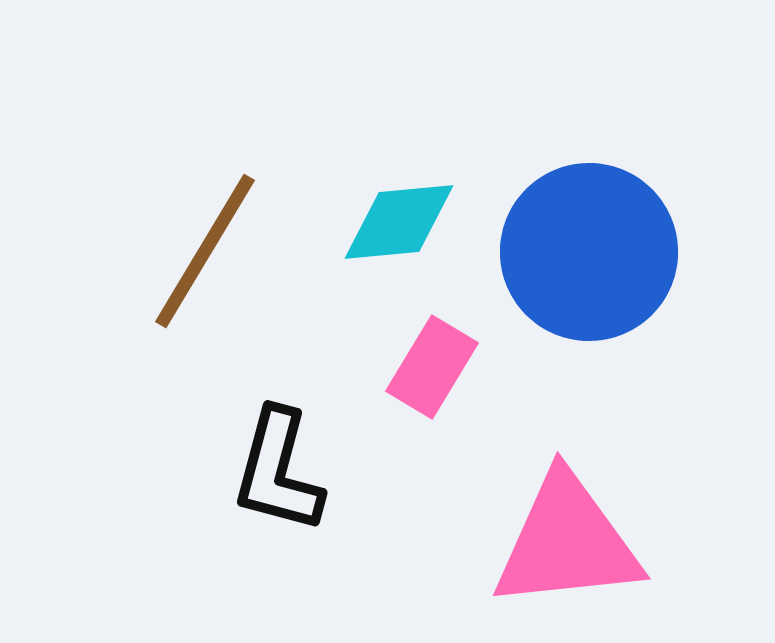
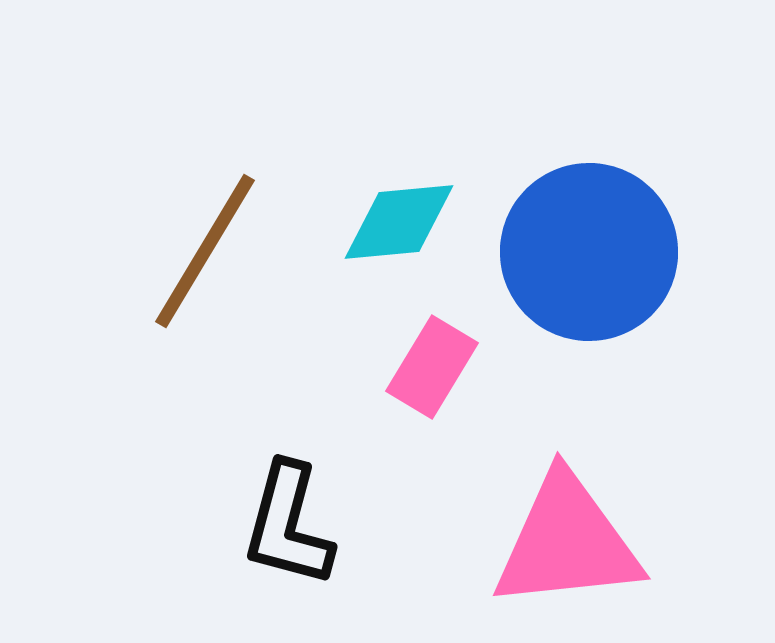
black L-shape: moved 10 px right, 54 px down
